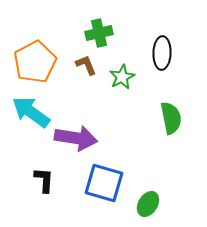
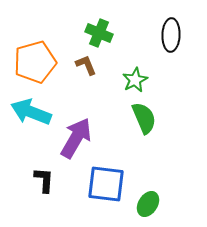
green cross: rotated 36 degrees clockwise
black ellipse: moved 9 px right, 18 px up
orange pentagon: rotated 12 degrees clockwise
green star: moved 13 px right, 3 px down
cyan arrow: rotated 15 degrees counterclockwise
green semicircle: moved 27 px left; rotated 12 degrees counterclockwise
purple arrow: rotated 69 degrees counterclockwise
blue square: moved 2 px right, 1 px down; rotated 9 degrees counterclockwise
